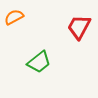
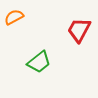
red trapezoid: moved 3 px down
